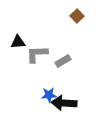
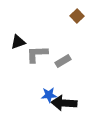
black triangle: rotated 14 degrees counterclockwise
